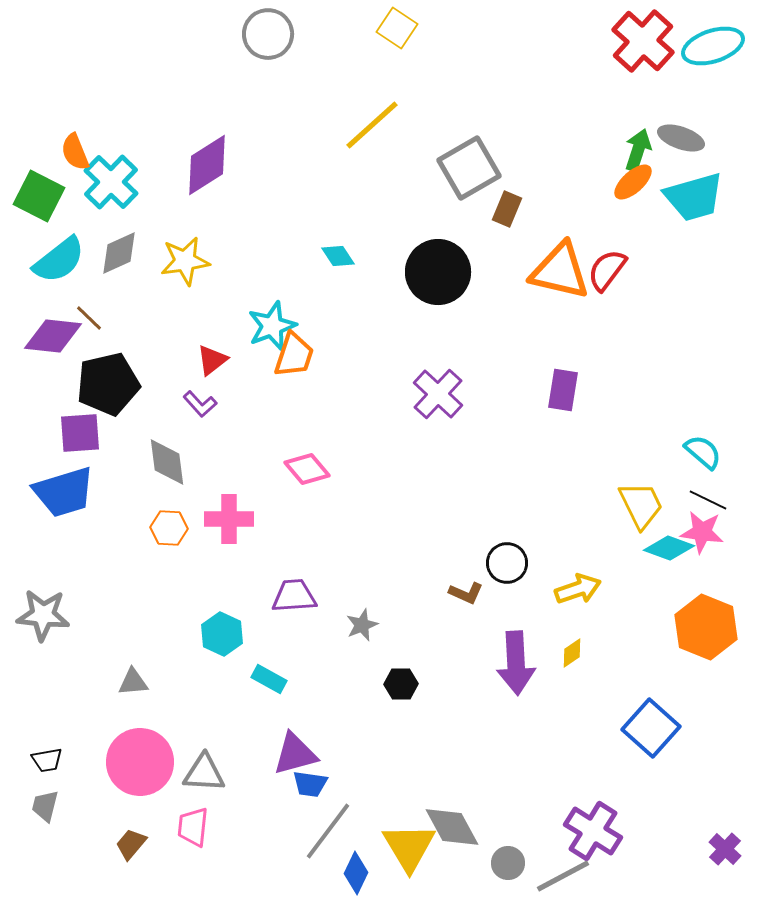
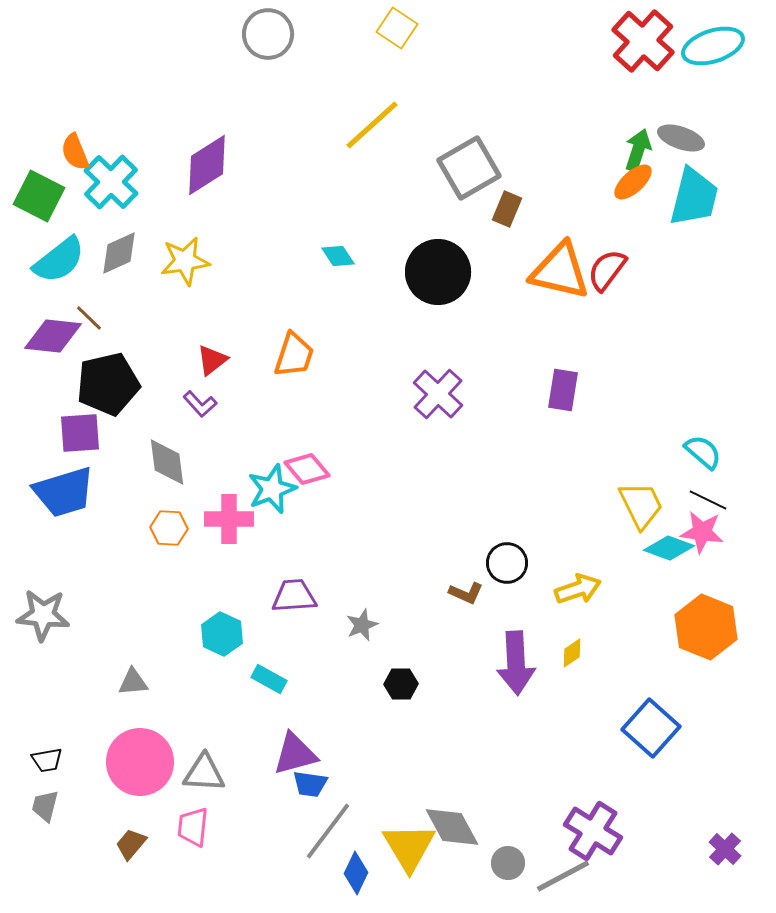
cyan trapezoid at (694, 197): rotated 60 degrees counterclockwise
cyan star at (272, 326): moved 163 px down
